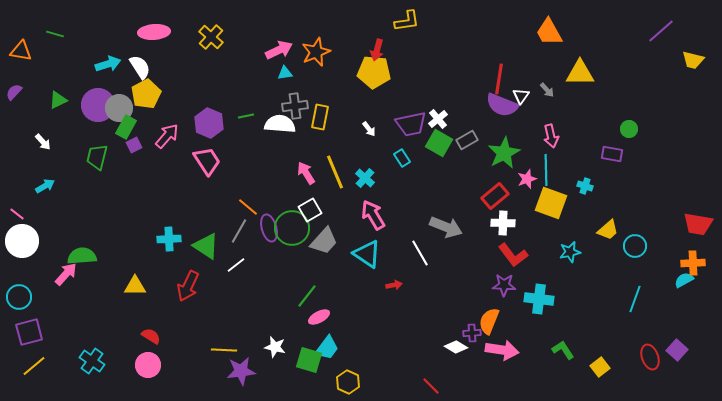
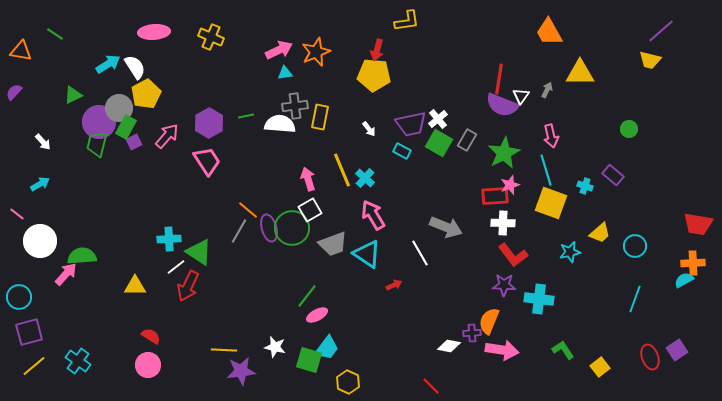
green line at (55, 34): rotated 18 degrees clockwise
yellow cross at (211, 37): rotated 20 degrees counterclockwise
yellow trapezoid at (693, 60): moved 43 px left
cyan arrow at (108, 64): rotated 15 degrees counterclockwise
white semicircle at (140, 67): moved 5 px left
yellow pentagon at (374, 72): moved 3 px down
gray arrow at (547, 90): rotated 112 degrees counterclockwise
green triangle at (58, 100): moved 15 px right, 5 px up
purple circle at (98, 105): moved 1 px right, 17 px down
purple hexagon at (209, 123): rotated 8 degrees clockwise
gray rectangle at (467, 140): rotated 30 degrees counterclockwise
purple square at (134, 145): moved 3 px up
purple rectangle at (612, 154): moved 1 px right, 21 px down; rotated 30 degrees clockwise
green trapezoid at (97, 157): moved 13 px up
cyan rectangle at (402, 158): moved 7 px up; rotated 30 degrees counterclockwise
cyan line at (546, 170): rotated 16 degrees counterclockwise
yellow line at (335, 172): moved 7 px right, 2 px up
pink arrow at (306, 173): moved 2 px right, 6 px down; rotated 15 degrees clockwise
pink star at (527, 179): moved 17 px left, 6 px down
cyan arrow at (45, 186): moved 5 px left, 2 px up
red rectangle at (495, 196): rotated 36 degrees clockwise
orange line at (248, 207): moved 3 px down
yellow trapezoid at (608, 230): moved 8 px left, 3 px down
white circle at (22, 241): moved 18 px right
gray trapezoid at (324, 241): moved 9 px right, 3 px down; rotated 28 degrees clockwise
green triangle at (206, 246): moved 7 px left, 6 px down
white line at (236, 265): moved 60 px left, 2 px down
red arrow at (394, 285): rotated 14 degrees counterclockwise
pink ellipse at (319, 317): moved 2 px left, 2 px up
white diamond at (456, 347): moved 7 px left, 1 px up; rotated 20 degrees counterclockwise
purple square at (677, 350): rotated 15 degrees clockwise
cyan cross at (92, 361): moved 14 px left
